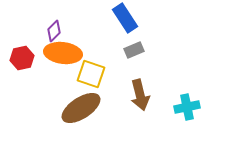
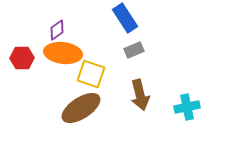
purple diamond: moved 3 px right, 1 px up; rotated 10 degrees clockwise
red hexagon: rotated 10 degrees clockwise
